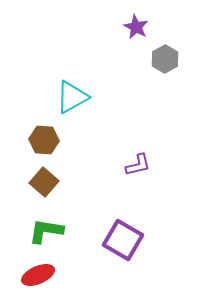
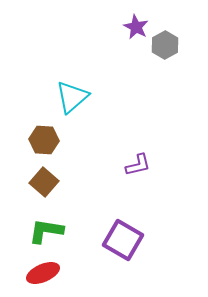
gray hexagon: moved 14 px up
cyan triangle: rotated 12 degrees counterclockwise
red ellipse: moved 5 px right, 2 px up
